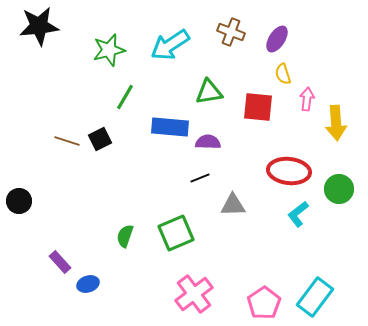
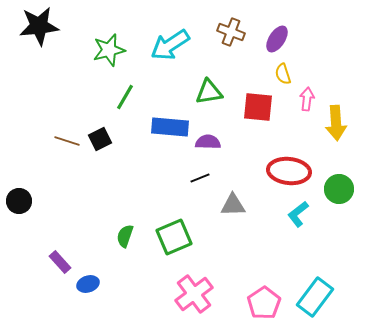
green square: moved 2 px left, 4 px down
